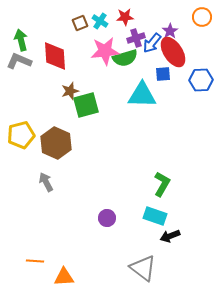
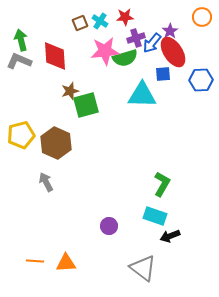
purple circle: moved 2 px right, 8 px down
orange triangle: moved 2 px right, 14 px up
